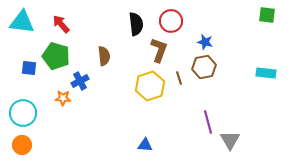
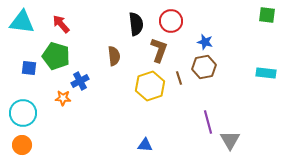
brown semicircle: moved 10 px right
